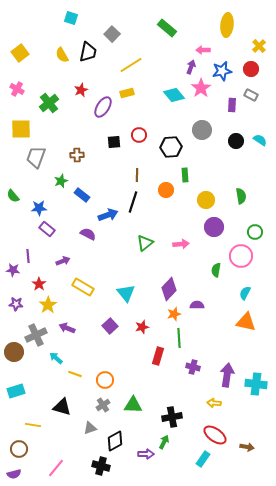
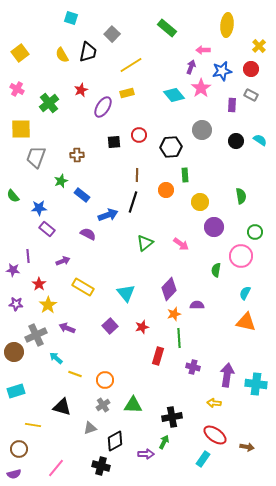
yellow circle at (206, 200): moved 6 px left, 2 px down
pink arrow at (181, 244): rotated 42 degrees clockwise
